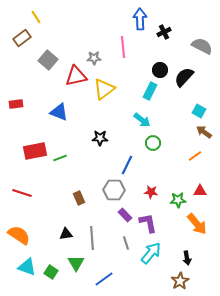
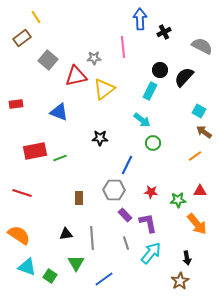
brown rectangle at (79, 198): rotated 24 degrees clockwise
green square at (51, 272): moved 1 px left, 4 px down
